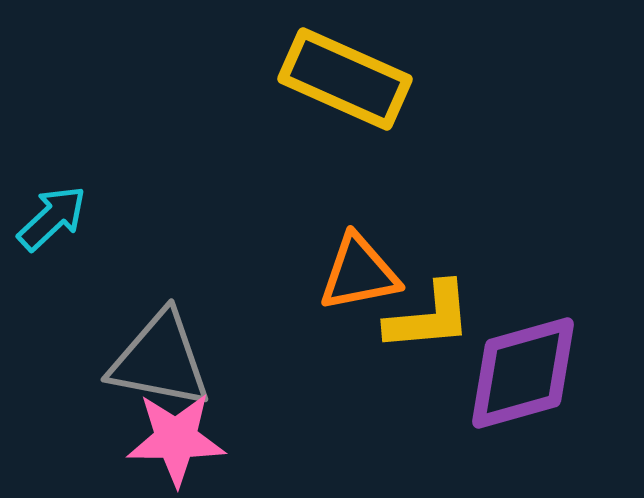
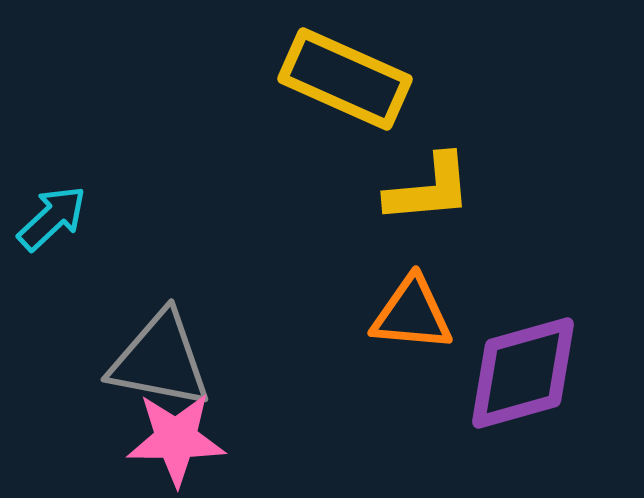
orange triangle: moved 53 px right, 41 px down; rotated 16 degrees clockwise
yellow L-shape: moved 128 px up
